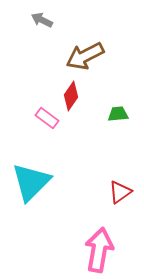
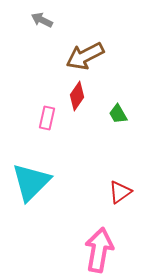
red diamond: moved 6 px right
green trapezoid: rotated 115 degrees counterclockwise
pink rectangle: rotated 65 degrees clockwise
